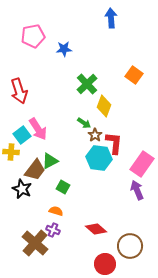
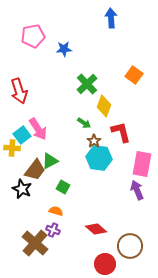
brown star: moved 1 px left, 6 px down
red L-shape: moved 7 px right, 11 px up; rotated 20 degrees counterclockwise
yellow cross: moved 1 px right, 4 px up
pink rectangle: rotated 25 degrees counterclockwise
